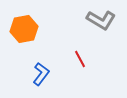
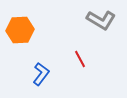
orange hexagon: moved 4 px left, 1 px down; rotated 8 degrees clockwise
